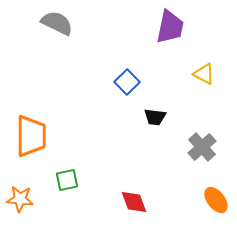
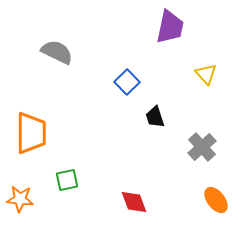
gray semicircle: moved 29 px down
yellow triangle: moved 2 px right; rotated 20 degrees clockwise
black trapezoid: rotated 65 degrees clockwise
orange trapezoid: moved 3 px up
